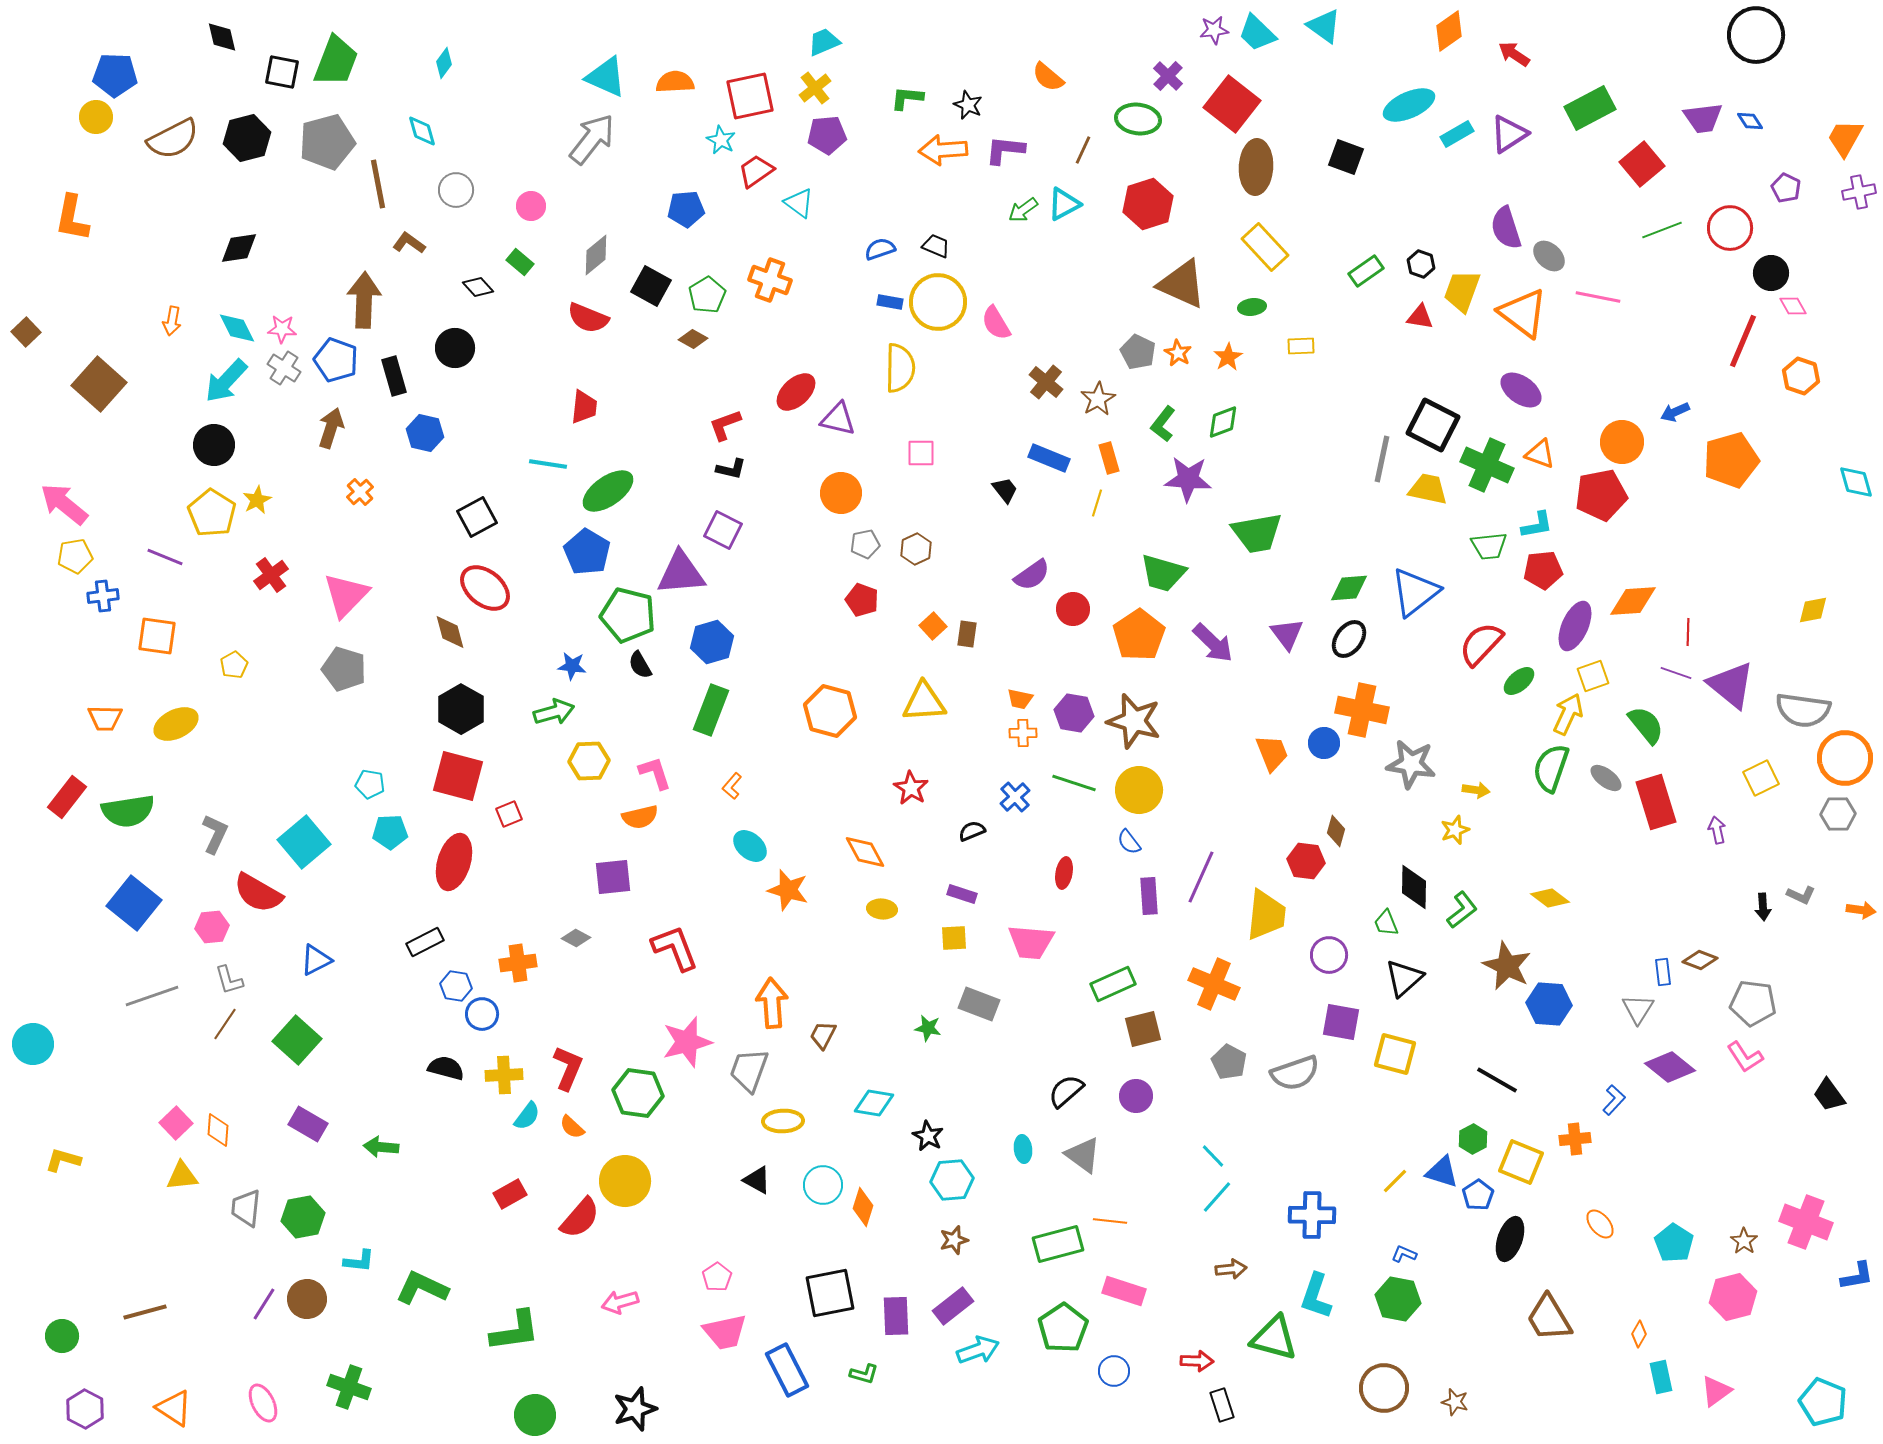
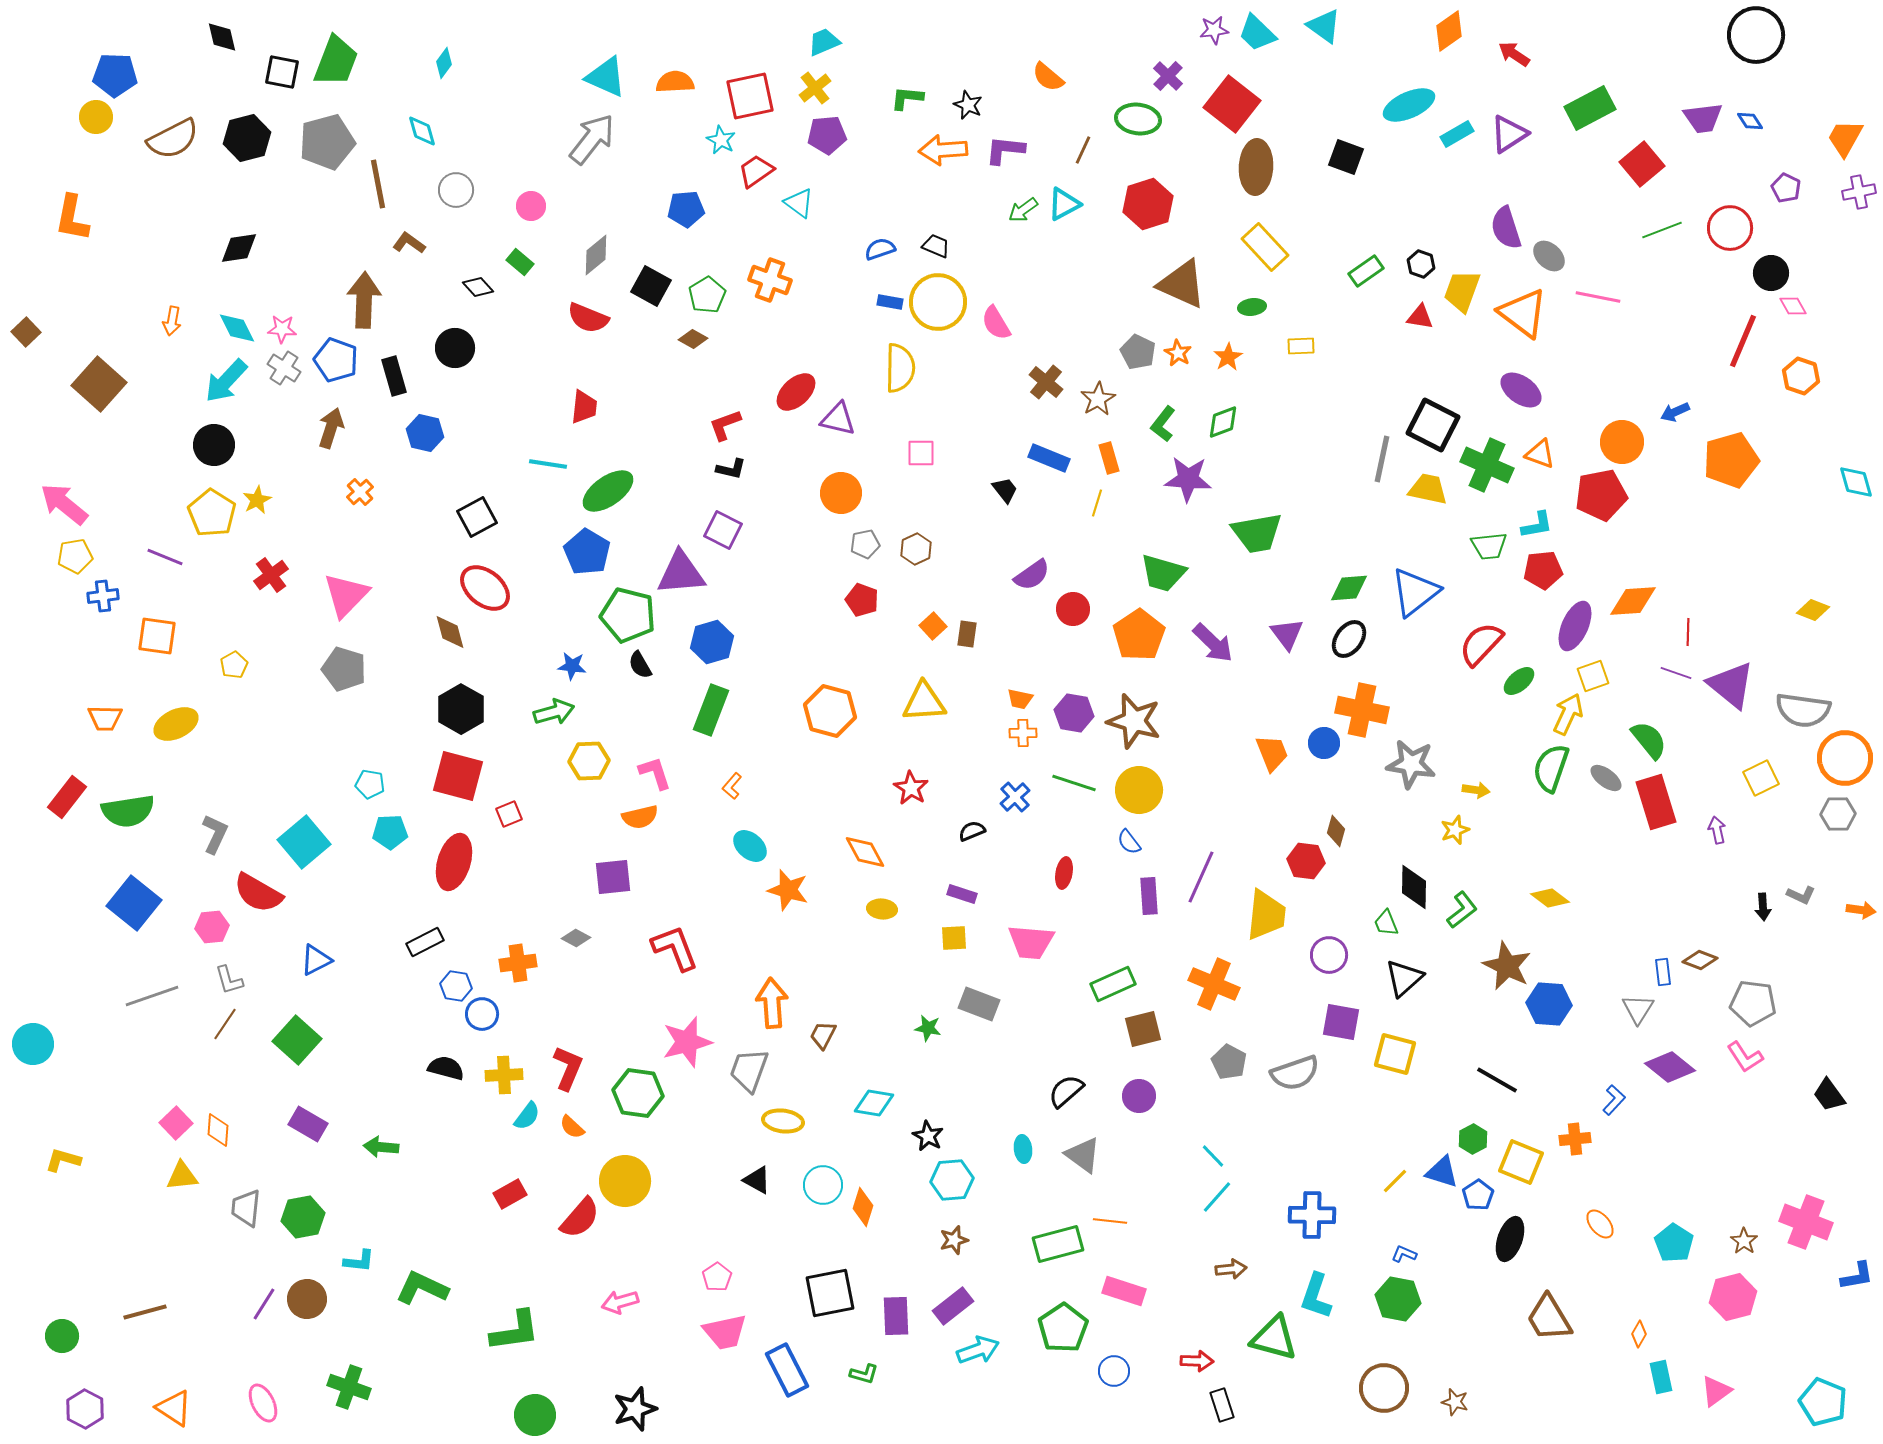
yellow diamond at (1813, 610): rotated 32 degrees clockwise
green semicircle at (1646, 725): moved 3 px right, 15 px down
purple circle at (1136, 1096): moved 3 px right
yellow ellipse at (783, 1121): rotated 9 degrees clockwise
